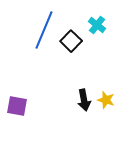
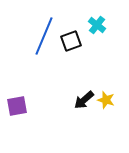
blue line: moved 6 px down
black square: rotated 25 degrees clockwise
black arrow: rotated 60 degrees clockwise
purple square: rotated 20 degrees counterclockwise
